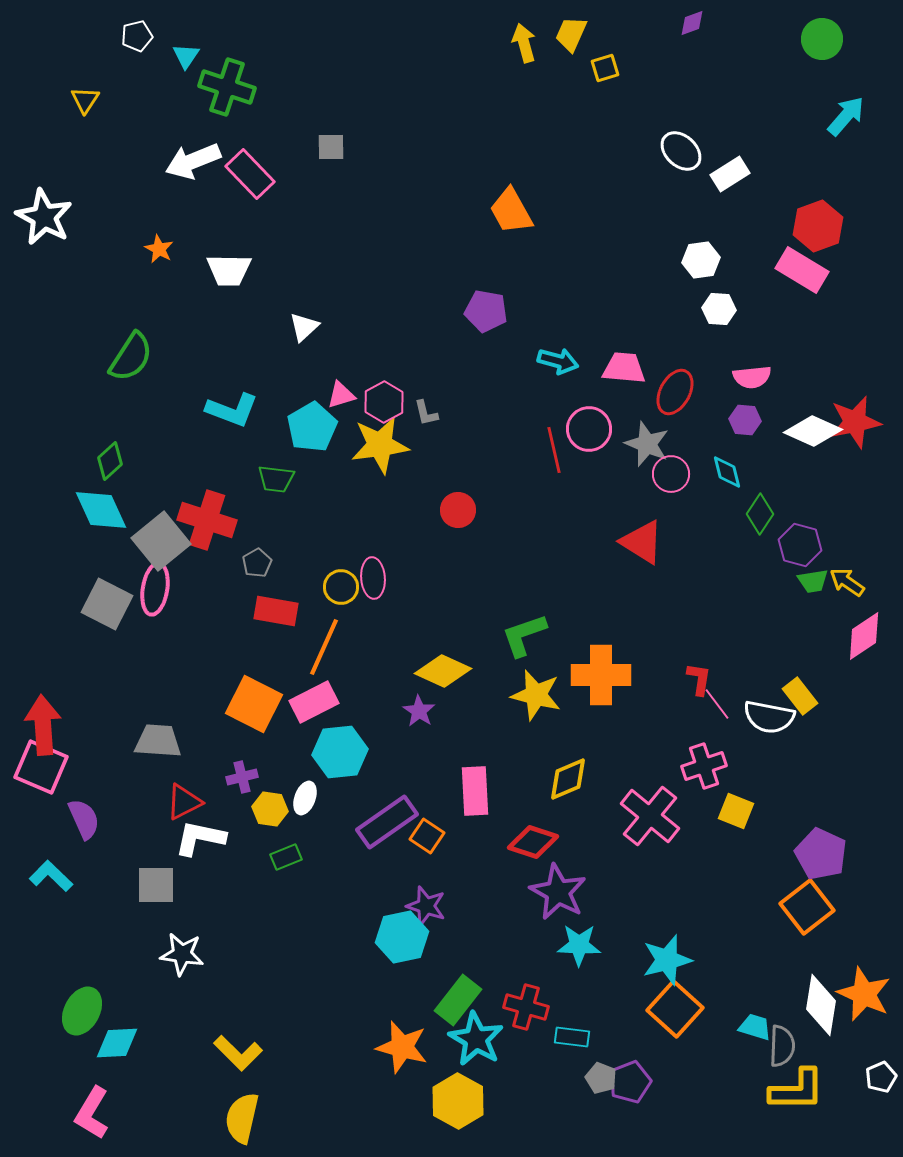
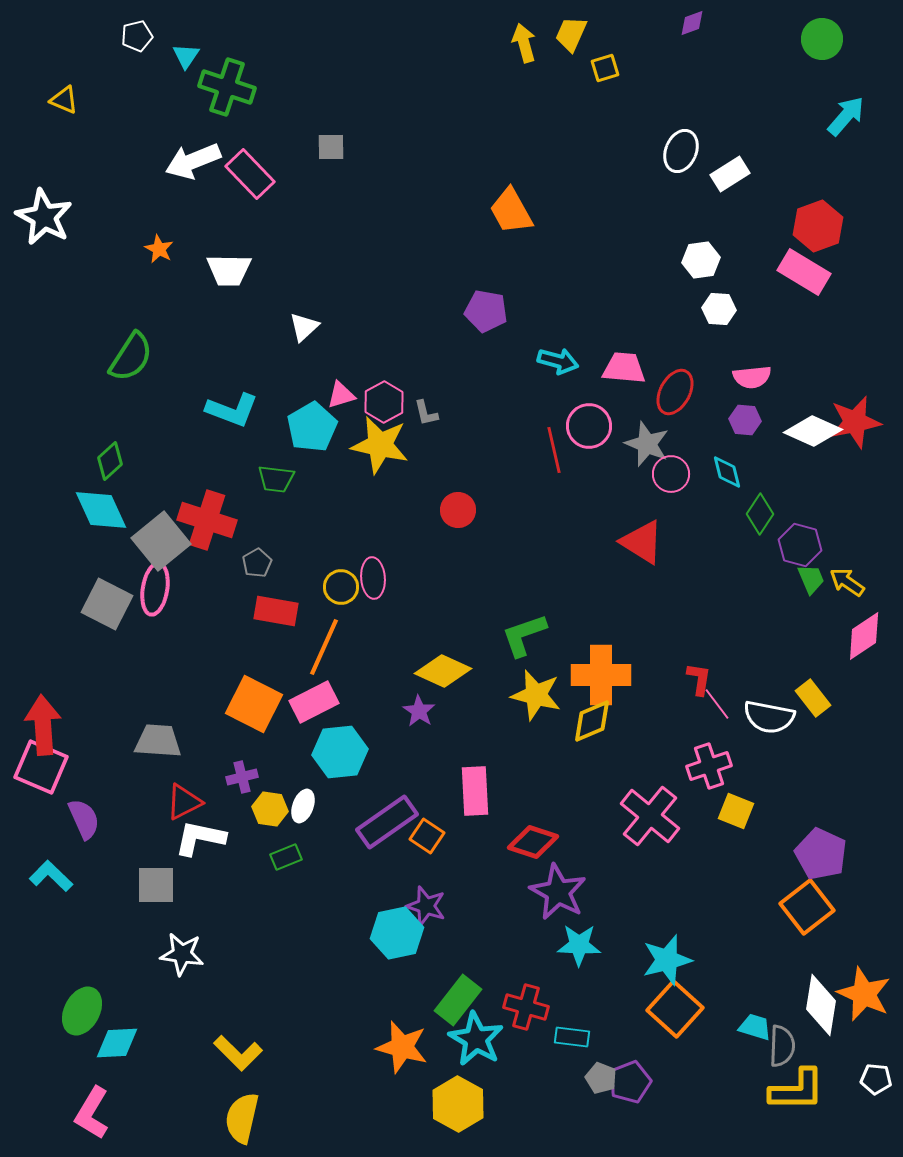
yellow triangle at (85, 100): moved 21 px left; rotated 40 degrees counterclockwise
white ellipse at (681, 151): rotated 69 degrees clockwise
pink rectangle at (802, 270): moved 2 px right, 2 px down
pink circle at (589, 429): moved 3 px up
yellow star at (380, 445): rotated 20 degrees clockwise
green trapezoid at (813, 581): moved 2 px left, 2 px up; rotated 104 degrees counterclockwise
yellow rectangle at (800, 696): moved 13 px right, 2 px down
pink cross at (704, 766): moved 5 px right
yellow diamond at (568, 779): moved 24 px right, 58 px up
white ellipse at (305, 798): moved 2 px left, 8 px down
cyan hexagon at (402, 937): moved 5 px left, 4 px up
white pentagon at (881, 1077): moved 5 px left, 2 px down; rotated 28 degrees clockwise
yellow hexagon at (458, 1101): moved 3 px down
